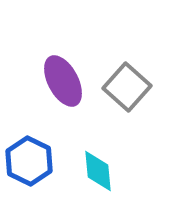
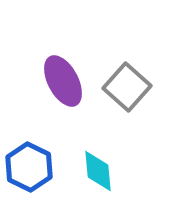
blue hexagon: moved 6 px down
